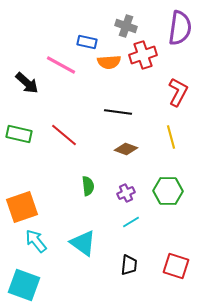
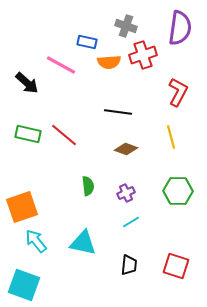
green rectangle: moved 9 px right
green hexagon: moved 10 px right
cyan triangle: rotated 24 degrees counterclockwise
